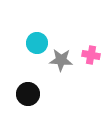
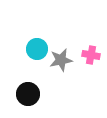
cyan circle: moved 6 px down
gray star: rotated 15 degrees counterclockwise
